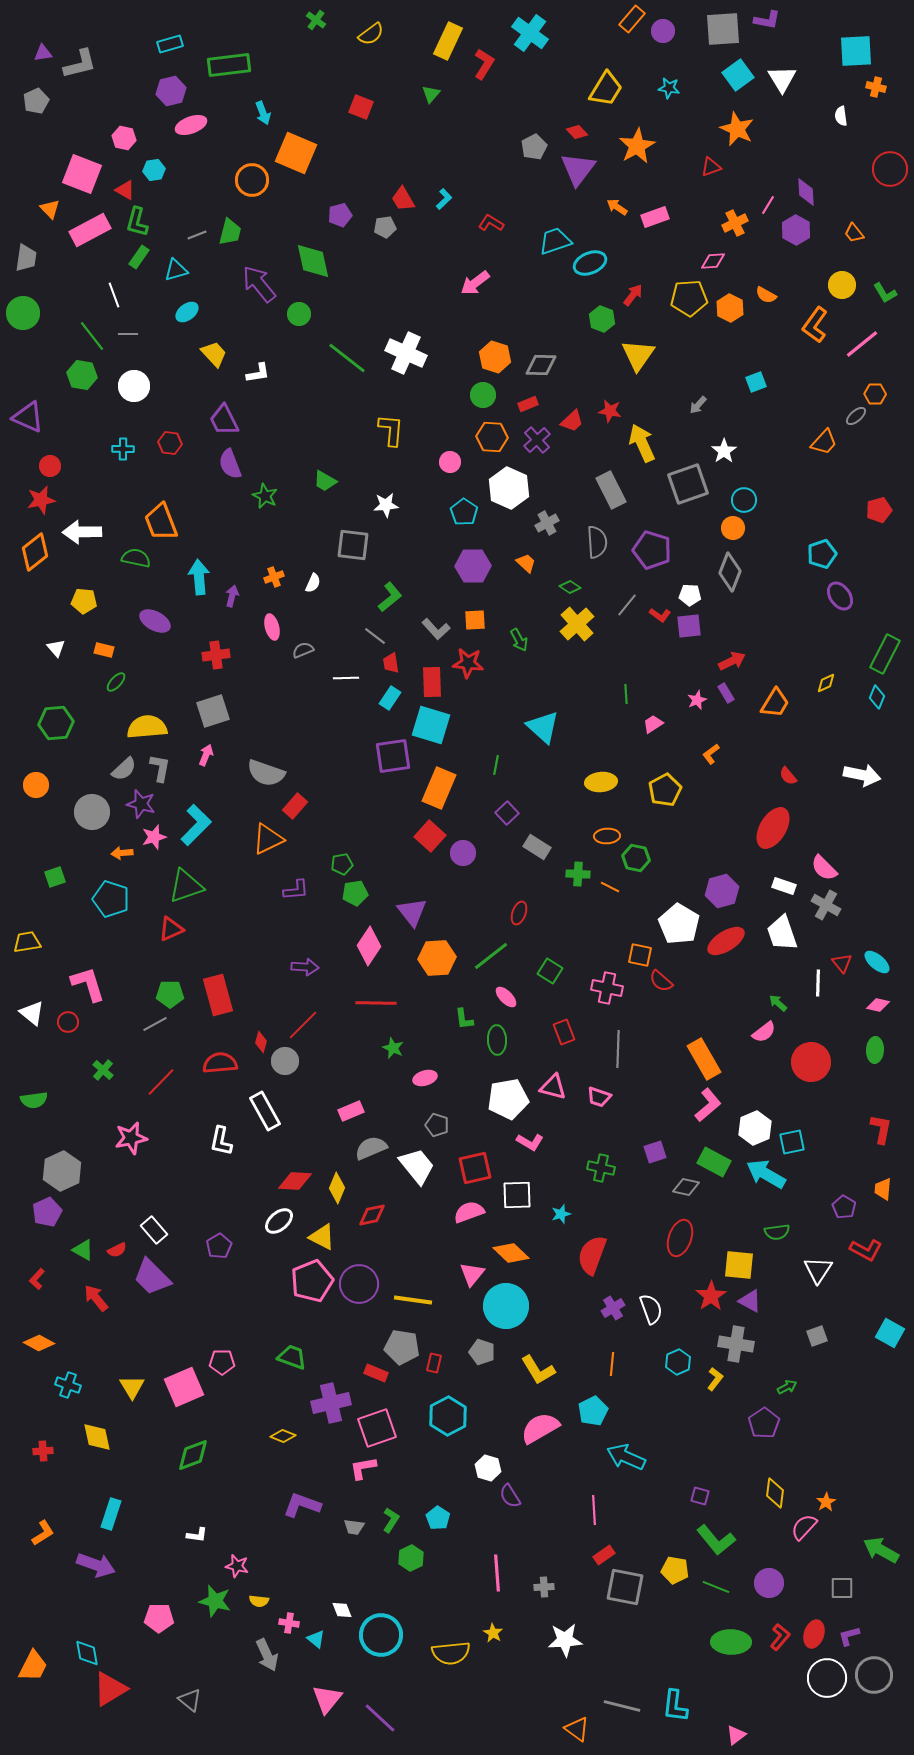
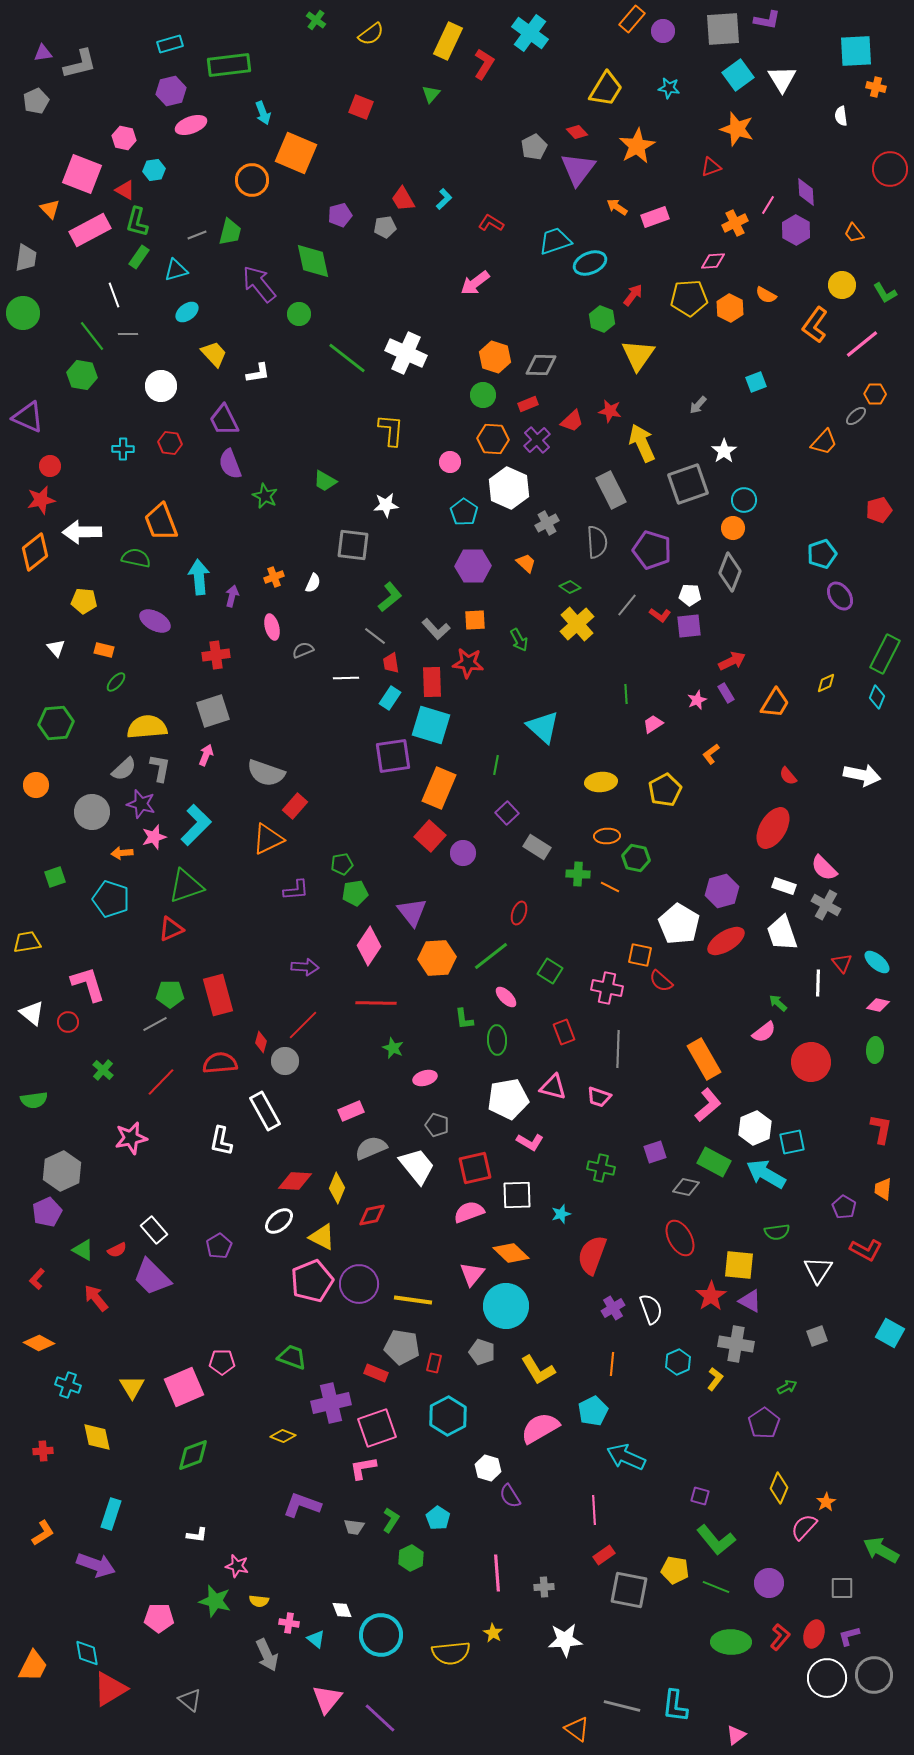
orange star at (737, 129): rotated 8 degrees counterclockwise
white circle at (134, 386): moved 27 px right
orange hexagon at (492, 437): moved 1 px right, 2 px down
red ellipse at (680, 1238): rotated 48 degrees counterclockwise
yellow diamond at (775, 1493): moved 4 px right, 5 px up; rotated 16 degrees clockwise
gray square at (625, 1587): moved 4 px right, 3 px down
